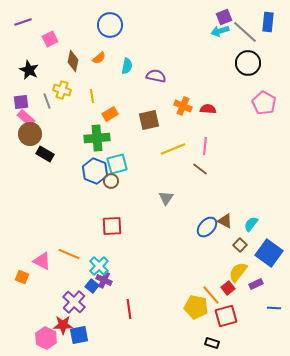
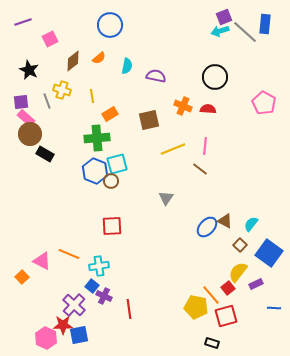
blue rectangle at (268, 22): moved 3 px left, 2 px down
brown diamond at (73, 61): rotated 40 degrees clockwise
black circle at (248, 63): moved 33 px left, 14 px down
cyan cross at (99, 266): rotated 36 degrees clockwise
orange square at (22, 277): rotated 24 degrees clockwise
purple cross at (104, 280): moved 16 px down
purple cross at (74, 302): moved 3 px down
